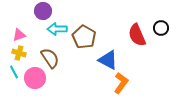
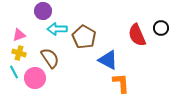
orange L-shape: rotated 40 degrees counterclockwise
